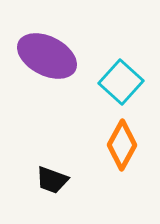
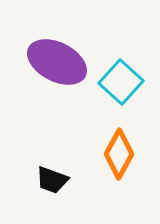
purple ellipse: moved 10 px right, 6 px down
orange diamond: moved 3 px left, 9 px down
